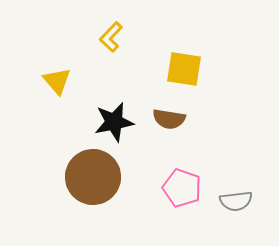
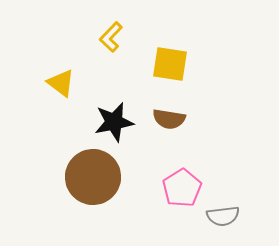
yellow square: moved 14 px left, 5 px up
yellow triangle: moved 4 px right, 2 px down; rotated 12 degrees counterclockwise
pink pentagon: rotated 21 degrees clockwise
gray semicircle: moved 13 px left, 15 px down
